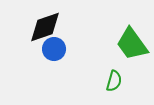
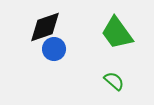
green trapezoid: moved 15 px left, 11 px up
green semicircle: rotated 65 degrees counterclockwise
